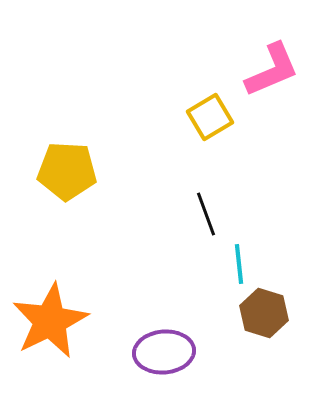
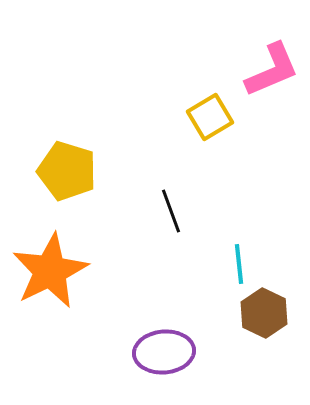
yellow pentagon: rotated 14 degrees clockwise
black line: moved 35 px left, 3 px up
brown hexagon: rotated 9 degrees clockwise
orange star: moved 50 px up
